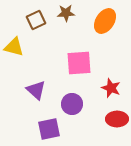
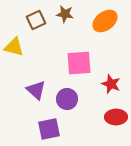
brown star: moved 1 px left, 1 px down; rotated 12 degrees clockwise
orange ellipse: rotated 20 degrees clockwise
red star: moved 4 px up
purple circle: moved 5 px left, 5 px up
red ellipse: moved 1 px left, 2 px up
